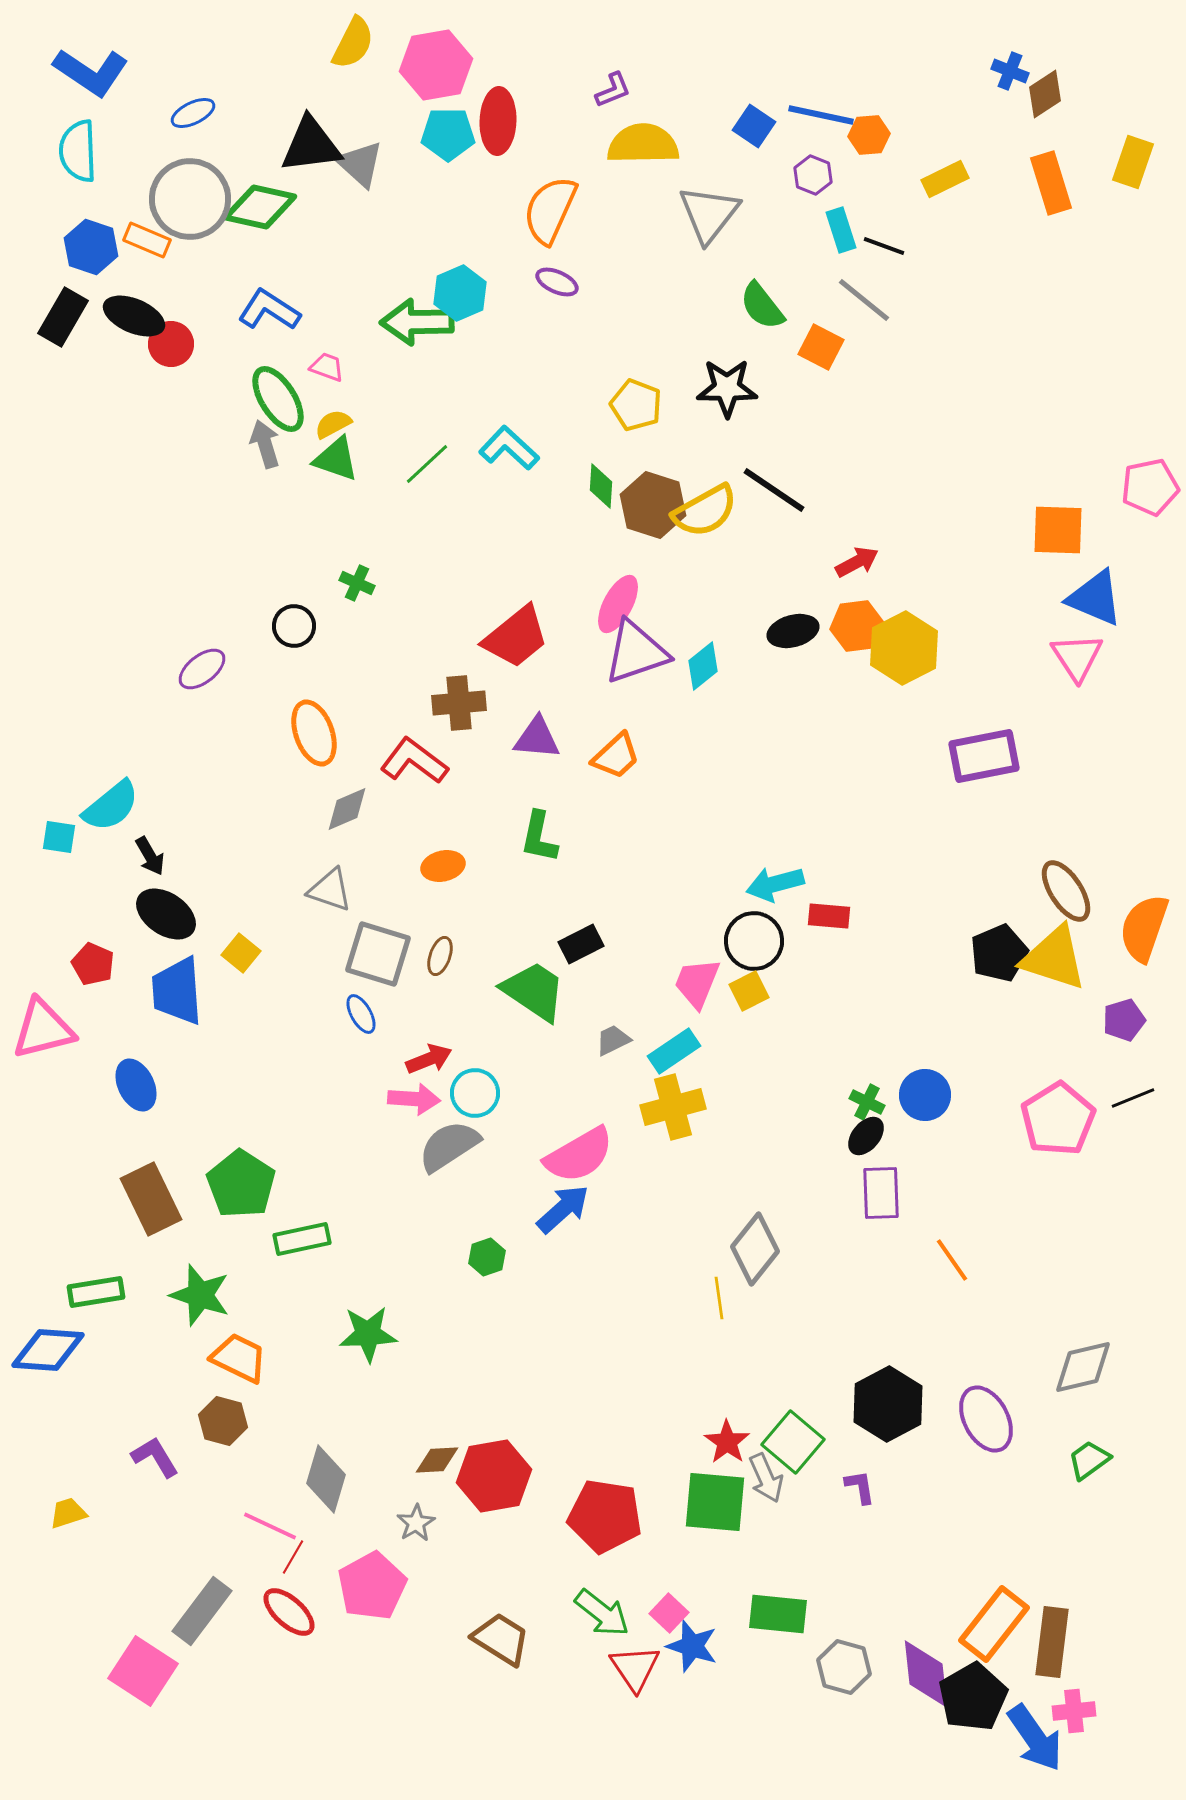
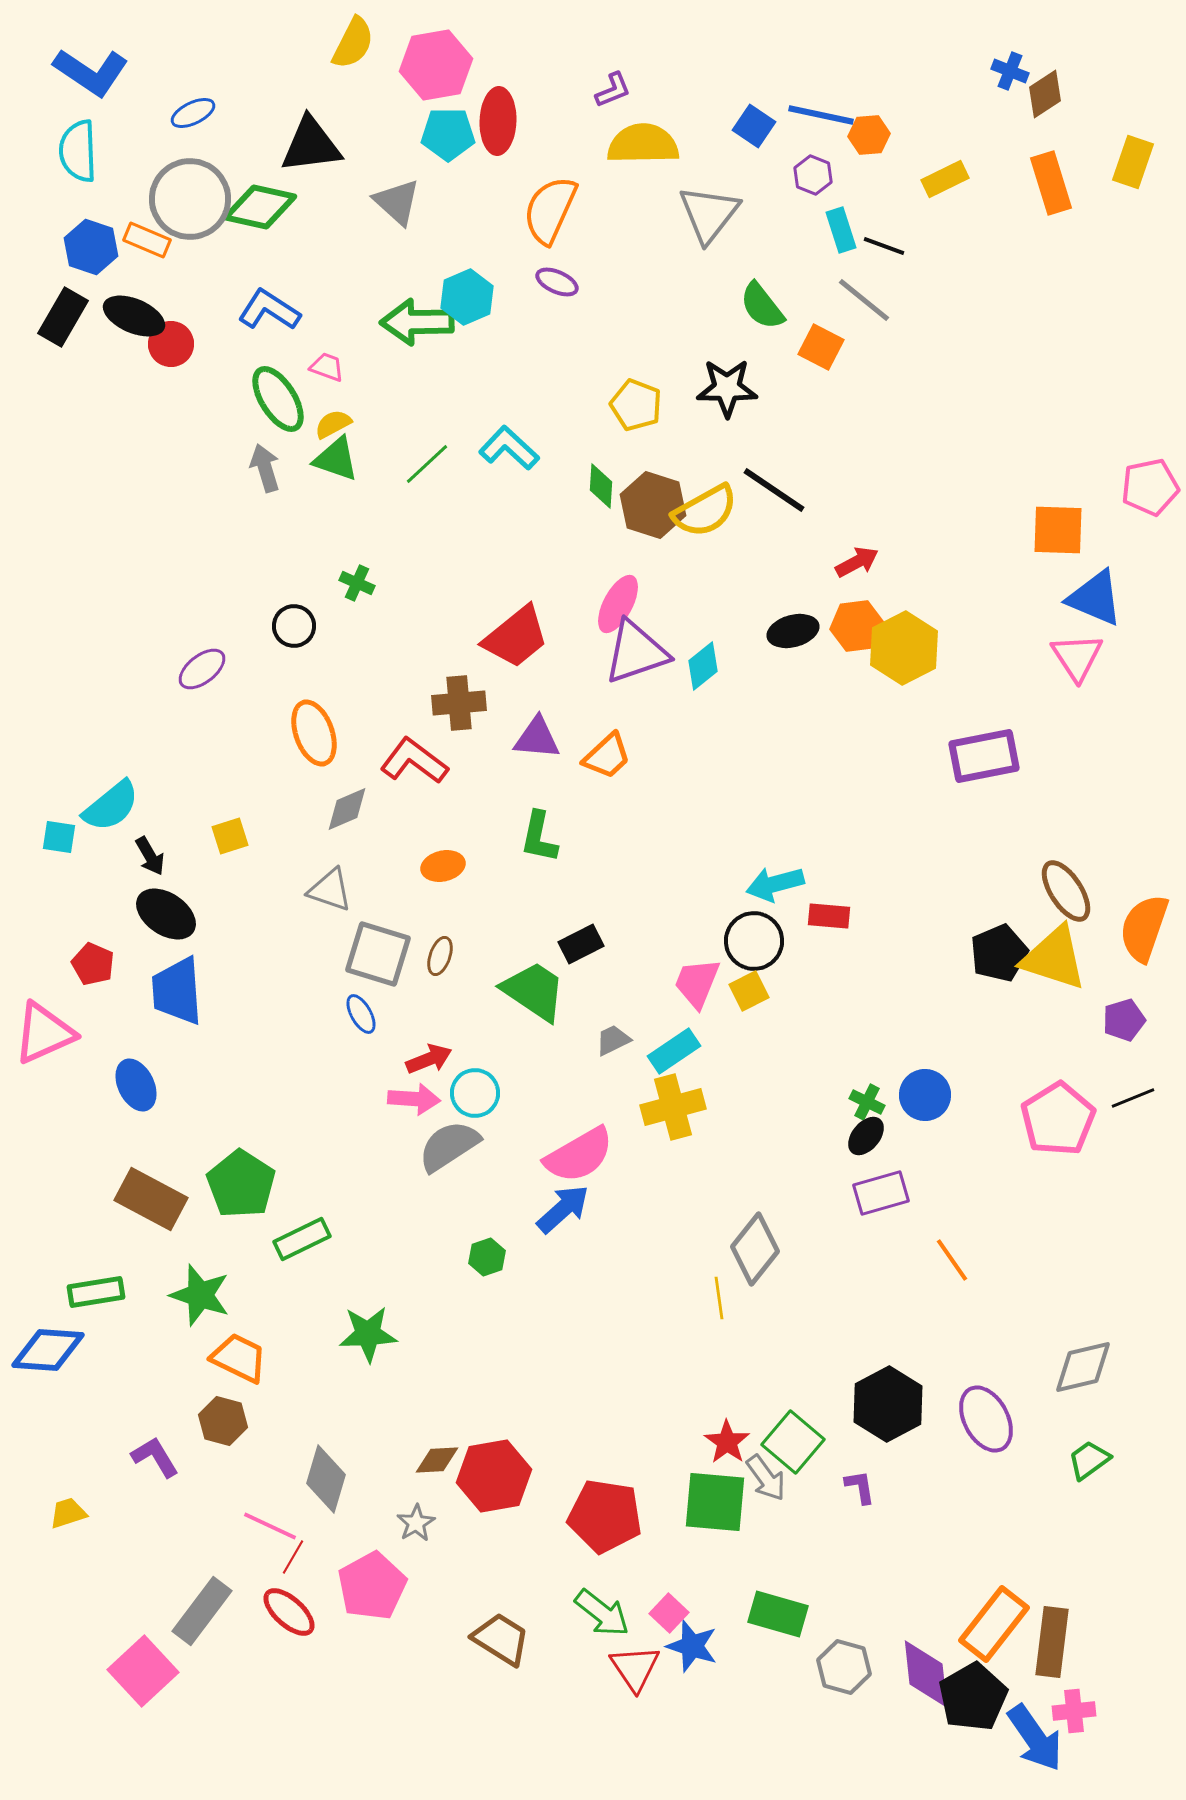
gray triangle at (360, 164): moved 37 px right, 38 px down
cyan hexagon at (460, 293): moved 7 px right, 4 px down
gray arrow at (265, 444): moved 24 px down
orange trapezoid at (616, 756): moved 9 px left
yellow square at (241, 953): moved 11 px left, 117 px up; rotated 33 degrees clockwise
pink triangle at (43, 1029): moved 1 px right, 4 px down; rotated 10 degrees counterclockwise
purple rectangle at (881, 1193): rotated 76 degrees clockwise
brown rectangle at (151, 1199): rotated 36 degrees counterclockwise
green rectangle at (302, 1239): rotated 14 degrees counterclockwise
gray arrow at (766, 1478): rotated 12 degrees counterclockwise
green rectangle at (778, 1614): rotated 10 degrees clockwise
pink square at (143, 1671): rotated 14 degrees clockwise
